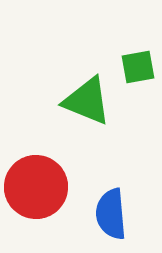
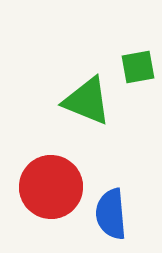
red circle: moved 15 px right
